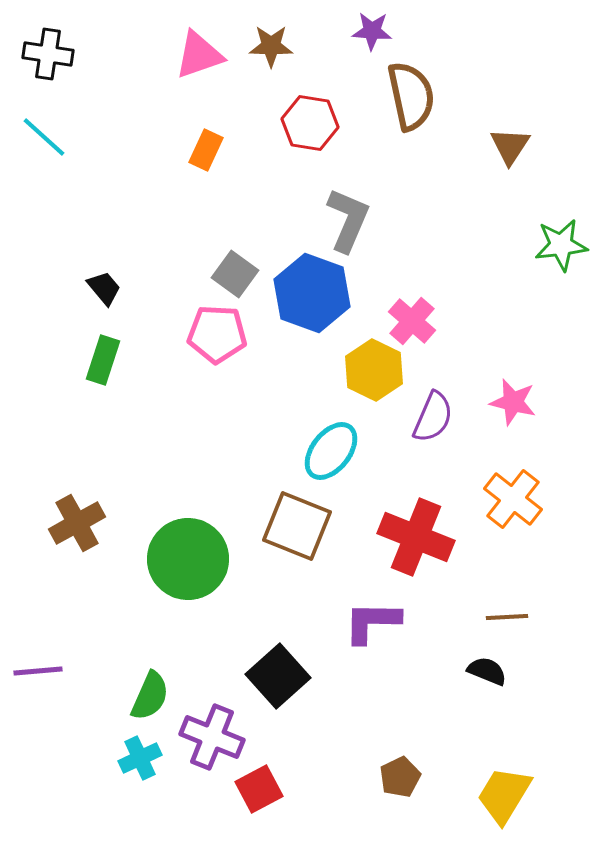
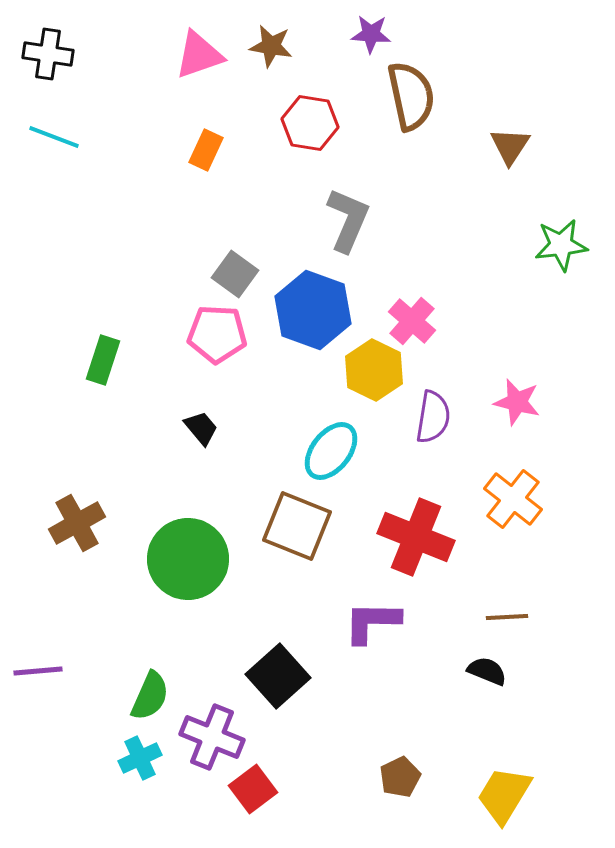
purple star: moved 1 px left, 3 px down
brown star: rotated 9 degrees clockwise
cyan line: moved 10 px right; rotated 21 degrees counterclockwise
black trapezoid: moved 97 px right, 140 px down
blue hexagon: moved 1 px right, 17 px down
pink star: moved 4 px right
purple semicircle: rotated 14 degrees counterclockwise
red square: moved 6 px left; rotated 9 degrees counterclockwise
